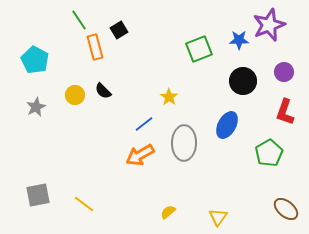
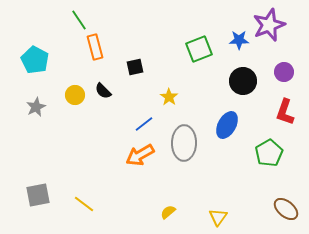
black square: moved 16 px right, 37 px down; rotated 18 degrees clockwise
